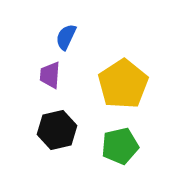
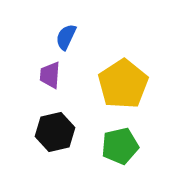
black hexagon: moved 2 px left, 2 px down
